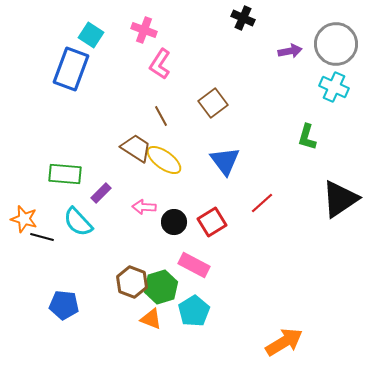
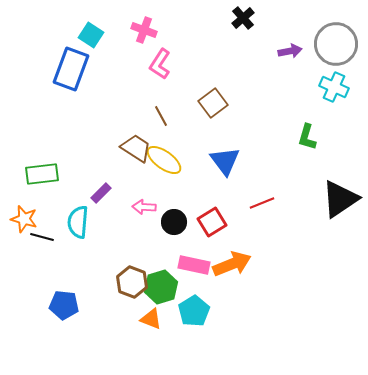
black cross: rotated 25 degrees clockwise
green rectangle: moved 23 px left; rotated 12 degrees counterclockwise
red line: rotated 20 degrees clockwise
cyan semicircle: rotated 48 degrees clockwise
pink rectangle: rotated 16 degrees counterclockwise
orange arrow: moved 52 px left, 78 px up; rotated 9 degrees clockwise
